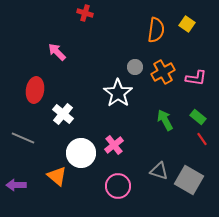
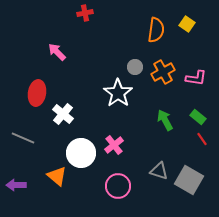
red cross: rotated 28 degrees counterclockwise
red ellipse: moved 2 px right, 3 px down
